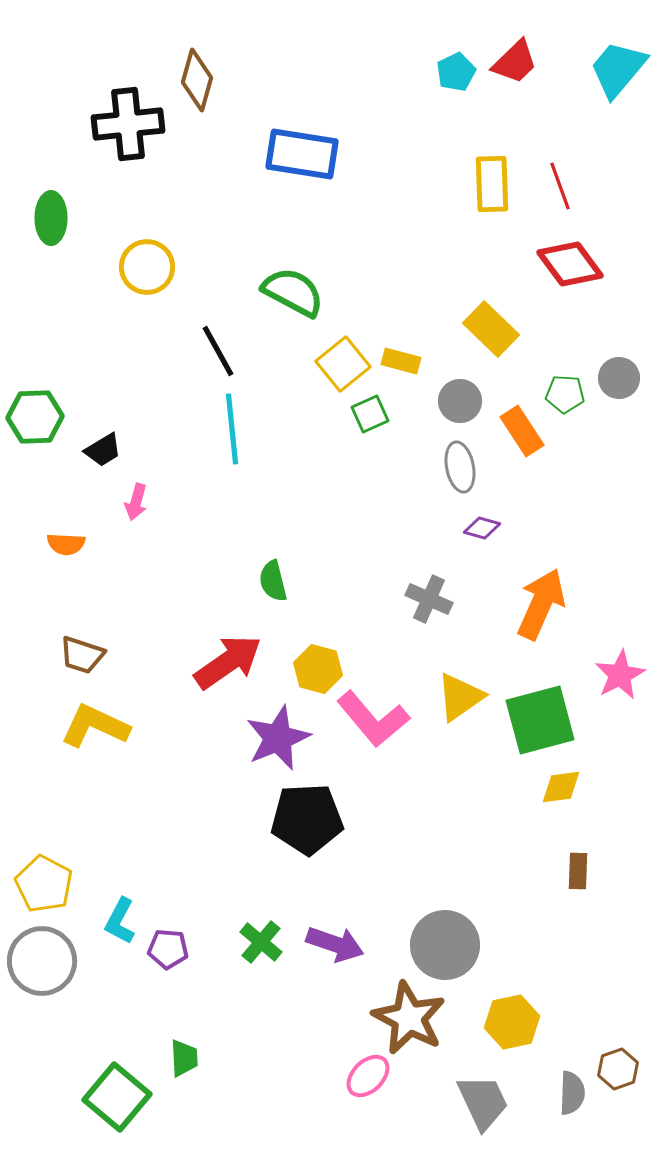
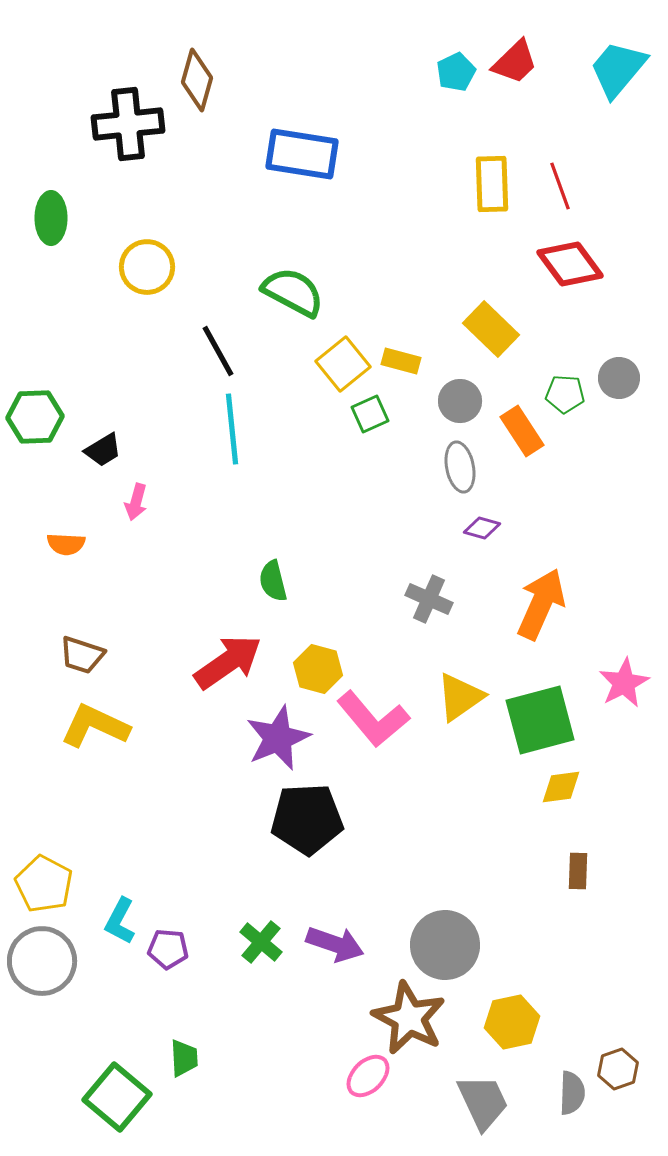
pink star at (620, 675): moved 4 px right, 8 px down
